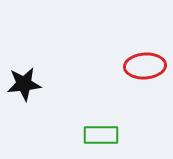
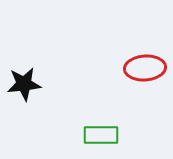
red ellipse: moved 2 px down
